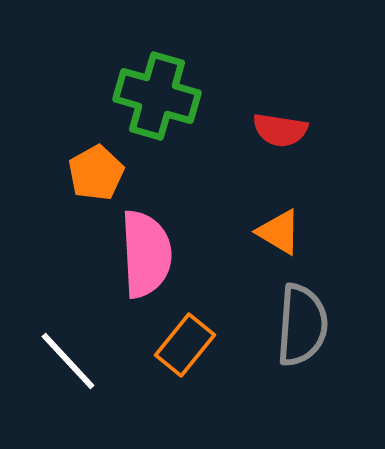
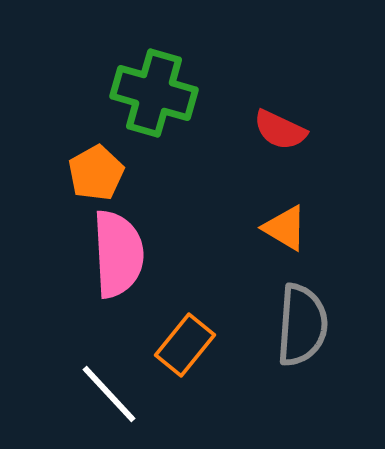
green cross: moved 3 px left, 3 px up
red semicircle: rotated 16 degrees clockwise
orange triangle: moved 6 px right, 4 px up
pink semicircle: moved 28 px left
white line: moved 41 px right, 33 px down
